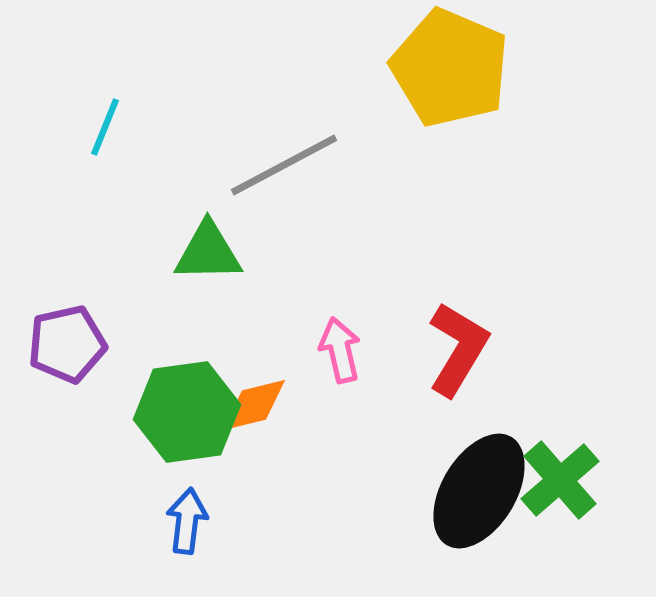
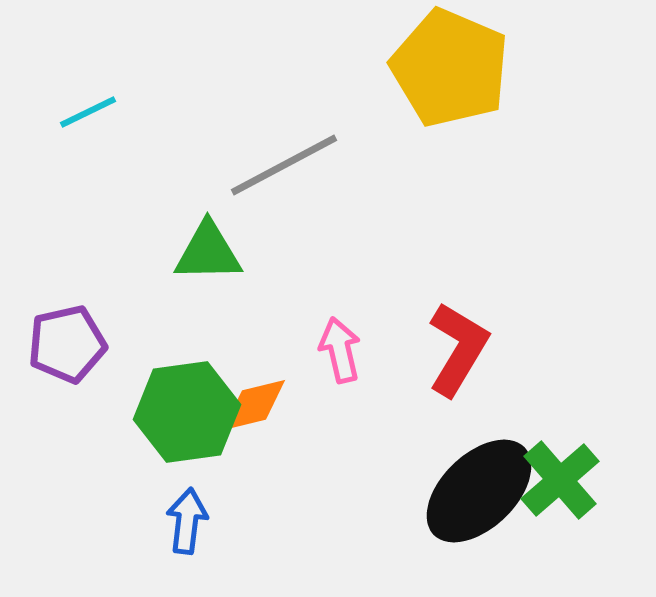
cyan line: moved 17 px left, 15 px up; rotated 42 degrees clockwise
black ellipse: rotated 15 degrees clockwise
